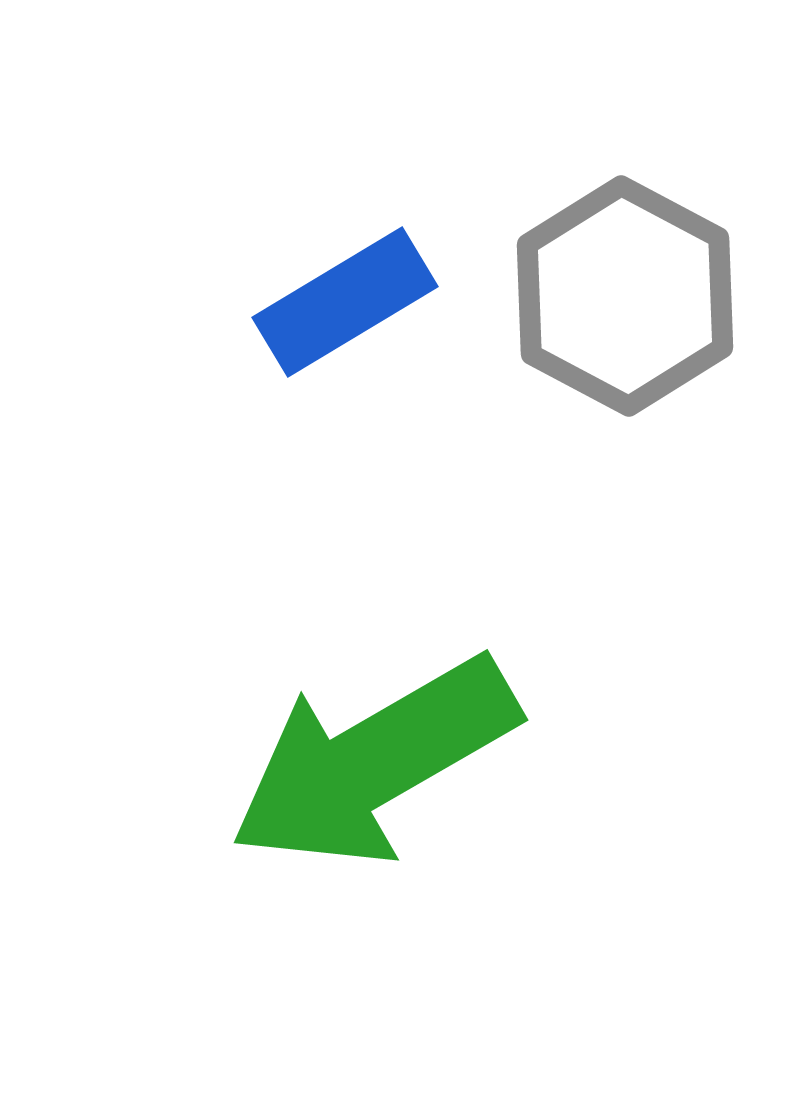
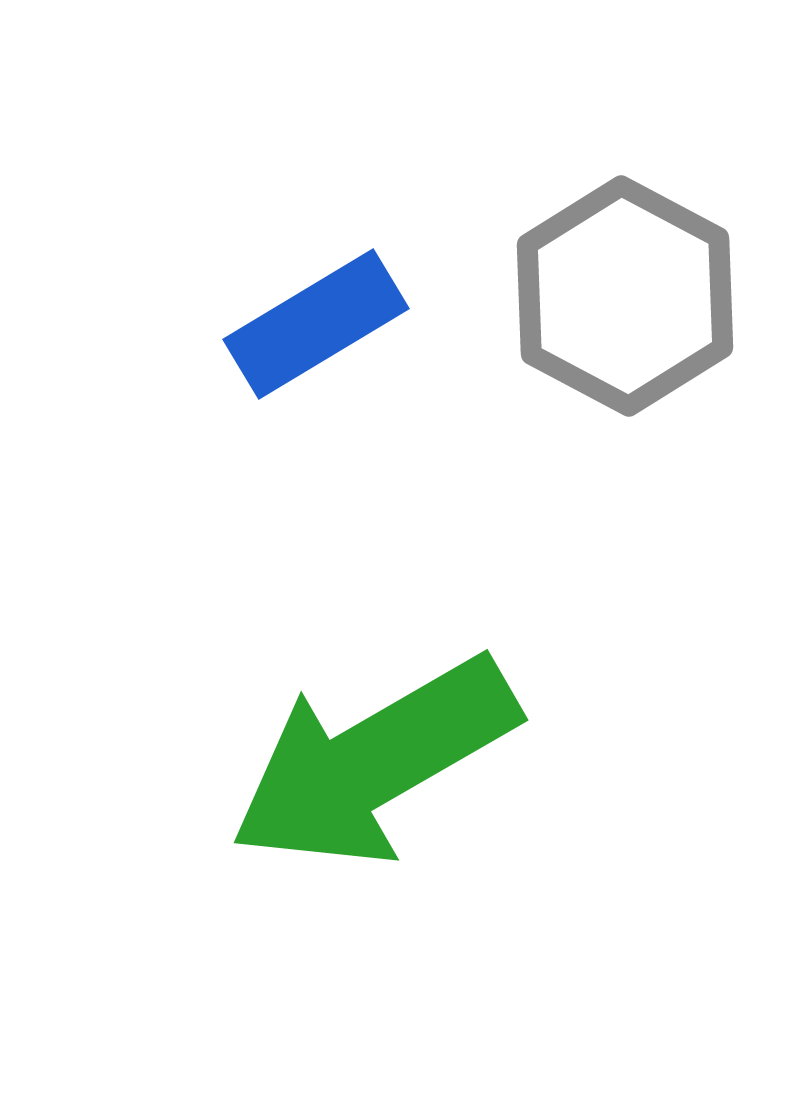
blue rectangle: moved 29 px left, 22 px down
